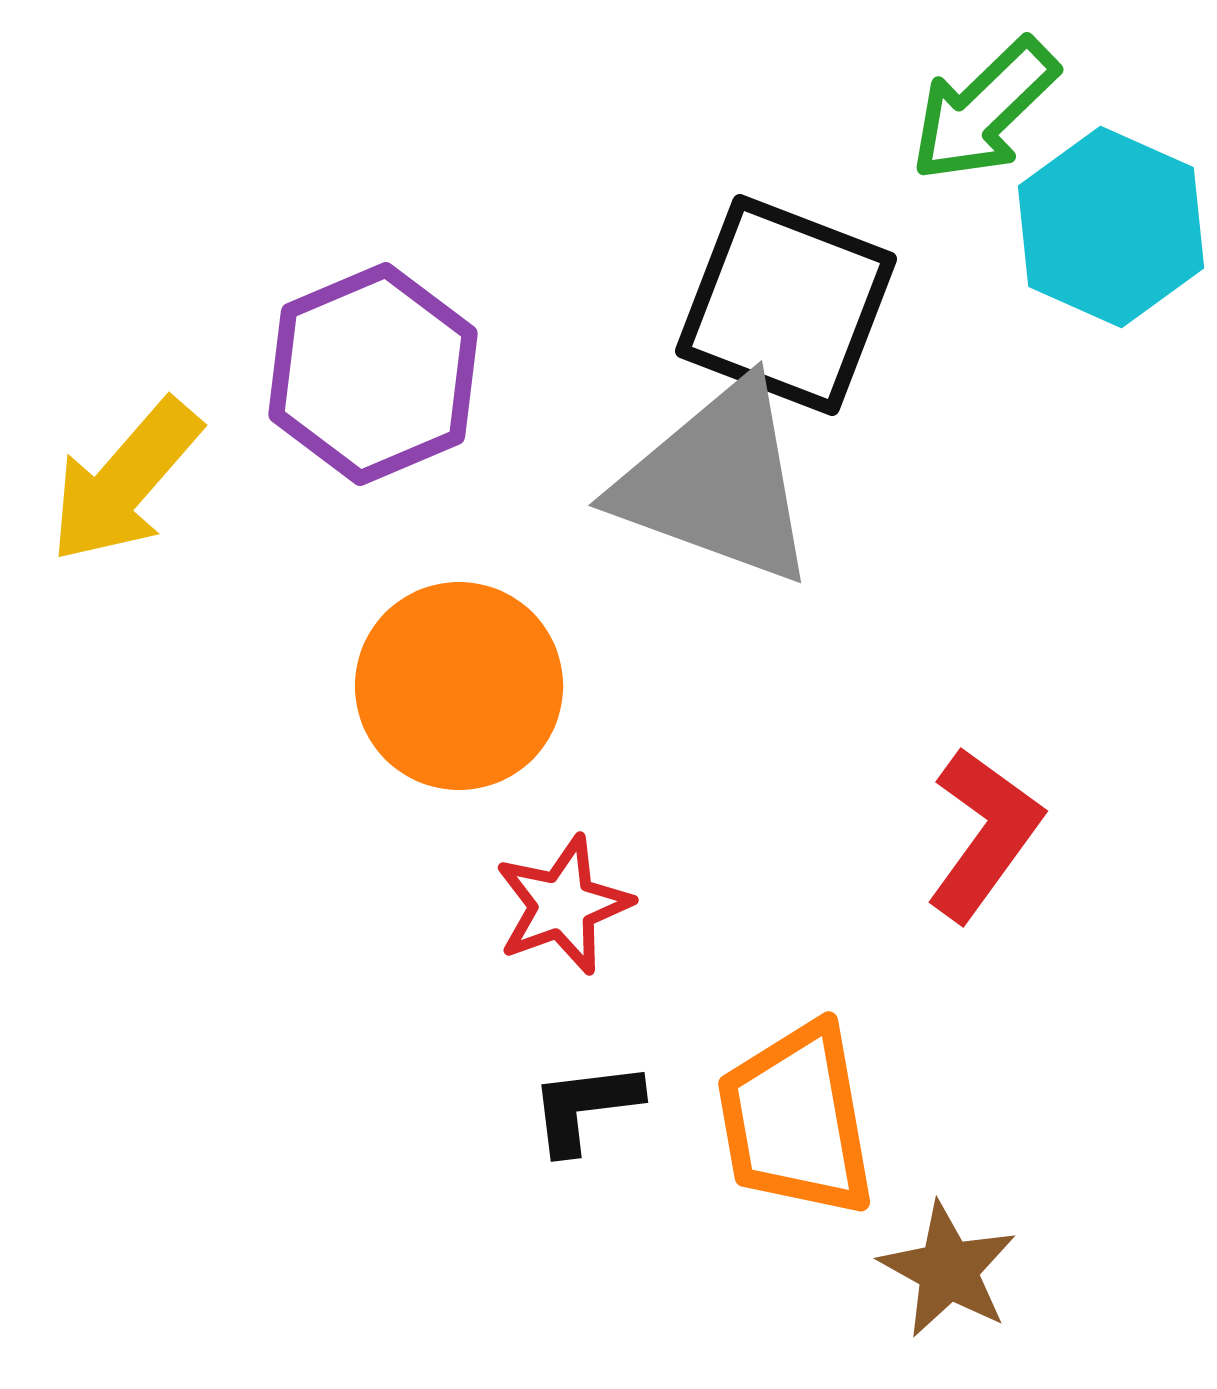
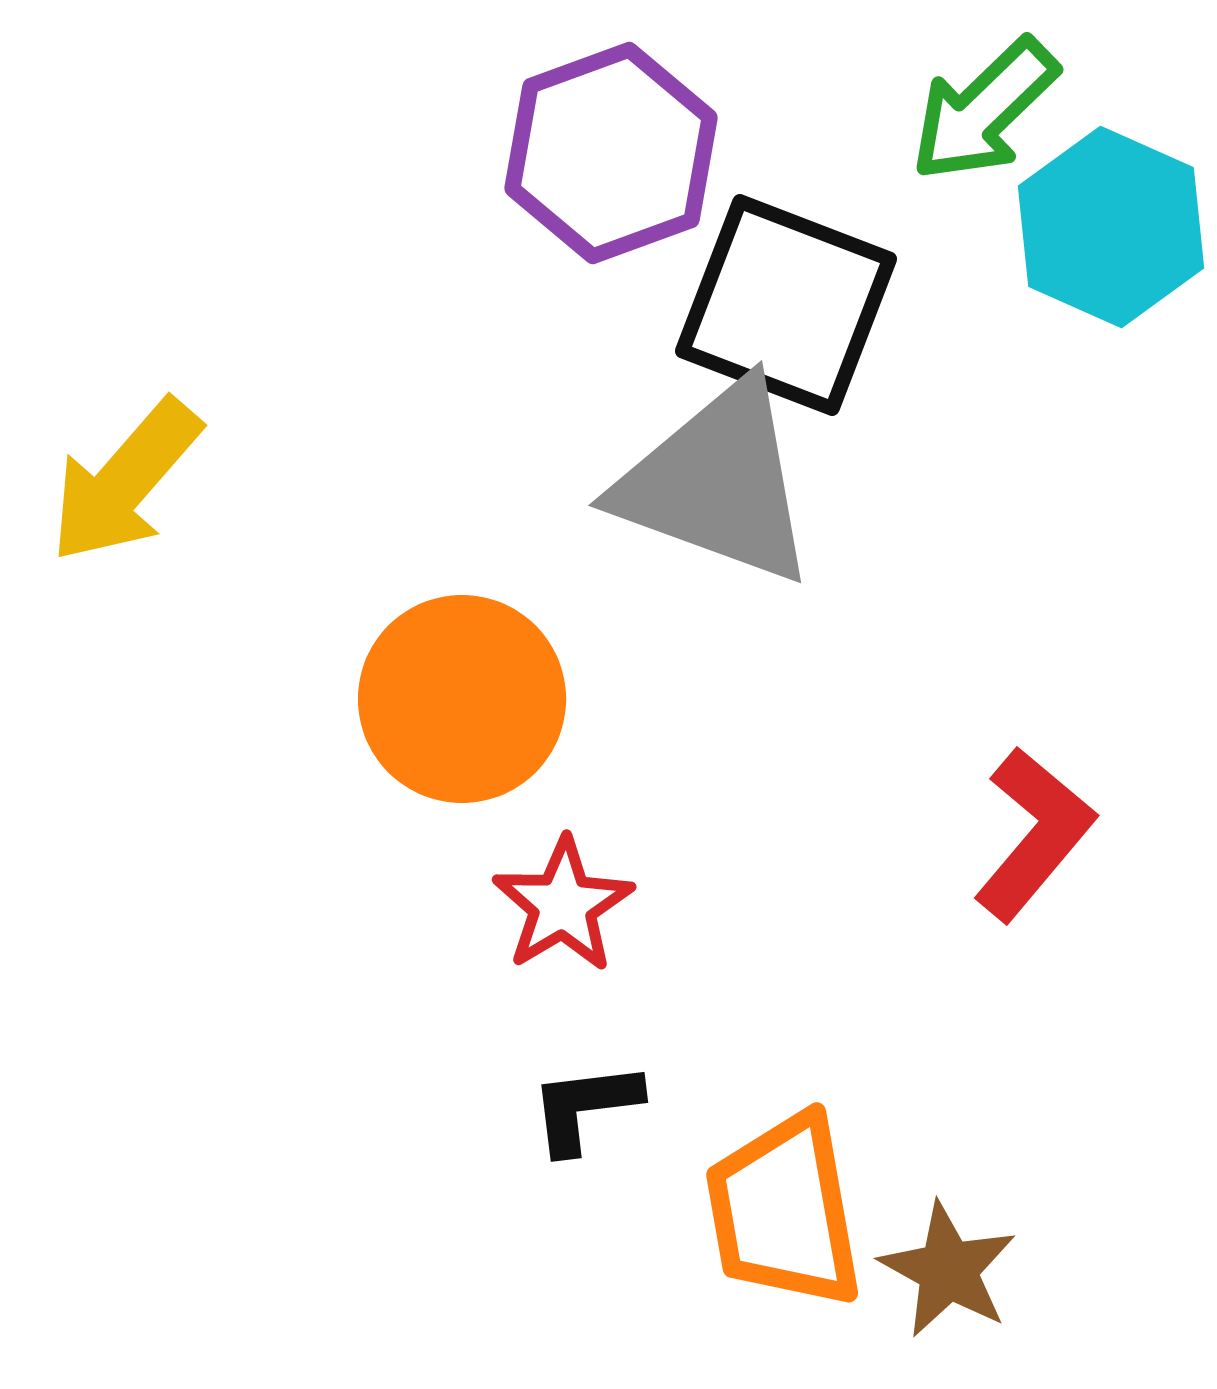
purple hexagon: moved 238 px right, 221 px up; rotated 3 degrees clockwise
orange circle: moved 3 px right, 13 px down
red L-shape: moved 50 px right; rotated 4 degrees clockwise
red star: rotated 11 degrees counterclockwise
orange trapezoid: moved 12 px left, 91 px down
